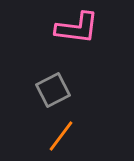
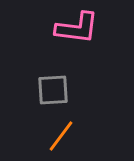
gray square: rotated 24 degrees clockwise
